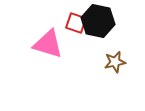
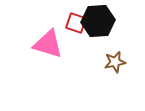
black hexagon: rotated 16 degrees counterclockwise
